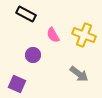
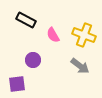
black rectangle: moved 6 px down
purple circle: moved 5 px down
gray arrow: moved 1 px right, 8 px up
purple square: rotated 30 degrees counterclockwise
